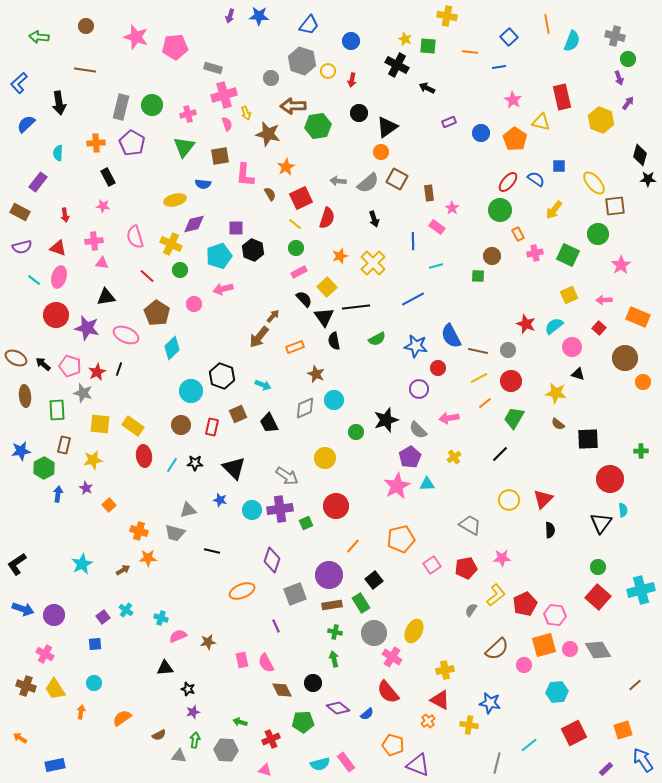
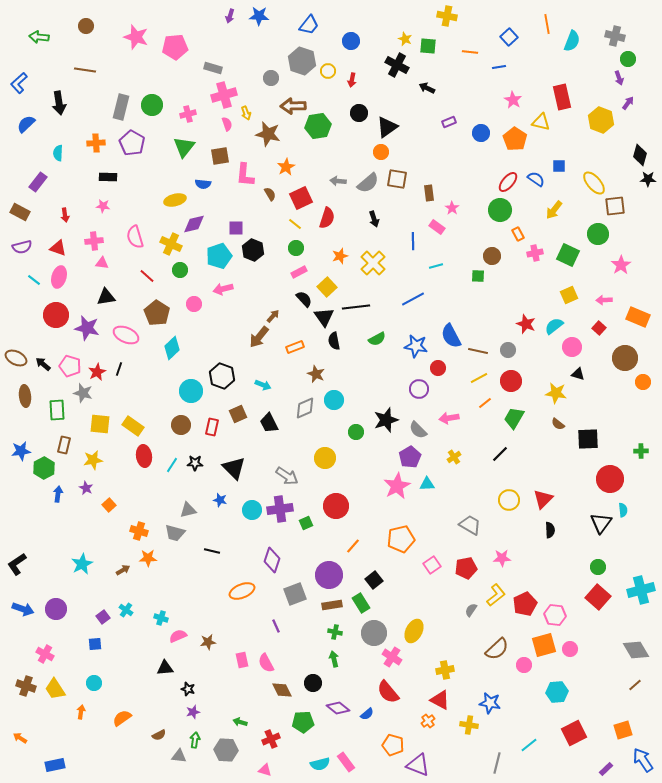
black rectangle at (108, 177): rotated 60 degrees counterclockwise
brown square at (397, 179): rotated 20 degrees counterclockwise
purple circle at (54, 615): moved 2 px right, 6 px up
gray diamond at (598, 650): moved 38 px right
